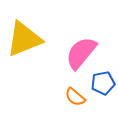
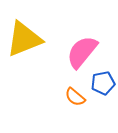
pink semicircle: moved 1 px right, 1 px up
